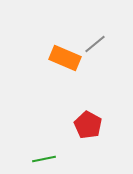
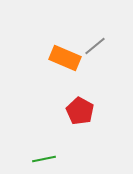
gray line: moved 2 px down
red pentagon: moved 8 px left, 14 px up
